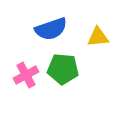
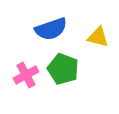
yellow triangle: rotated 20 degrees clockwise
green pentagon: rotated 16 degrees clockwise
